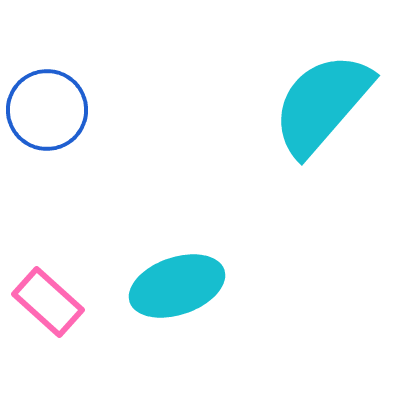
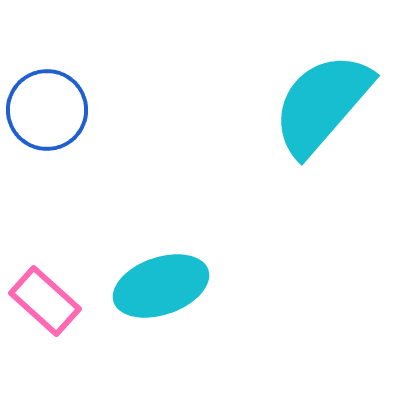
cyan ellipse: moved 16 px left
pink rectangle: moved 3 px left, 1 px up
